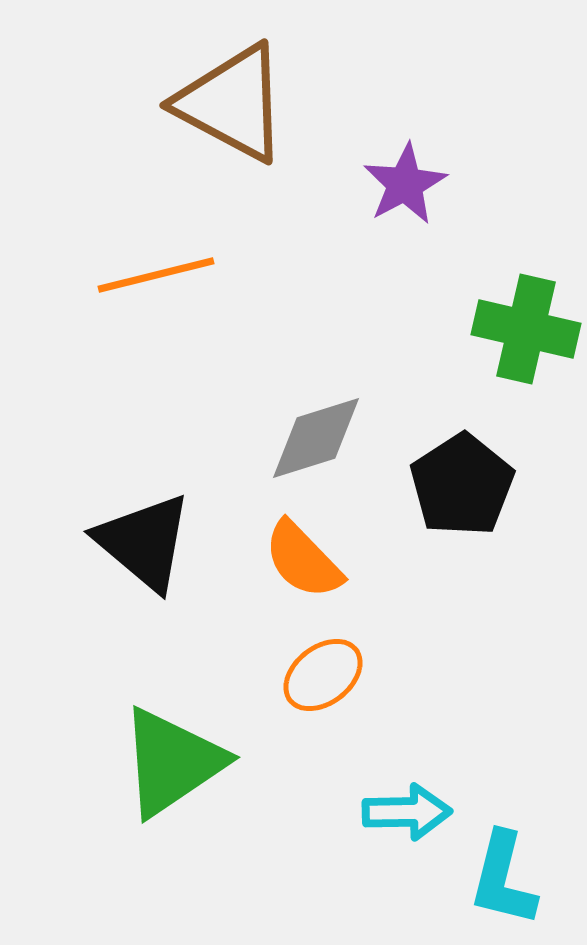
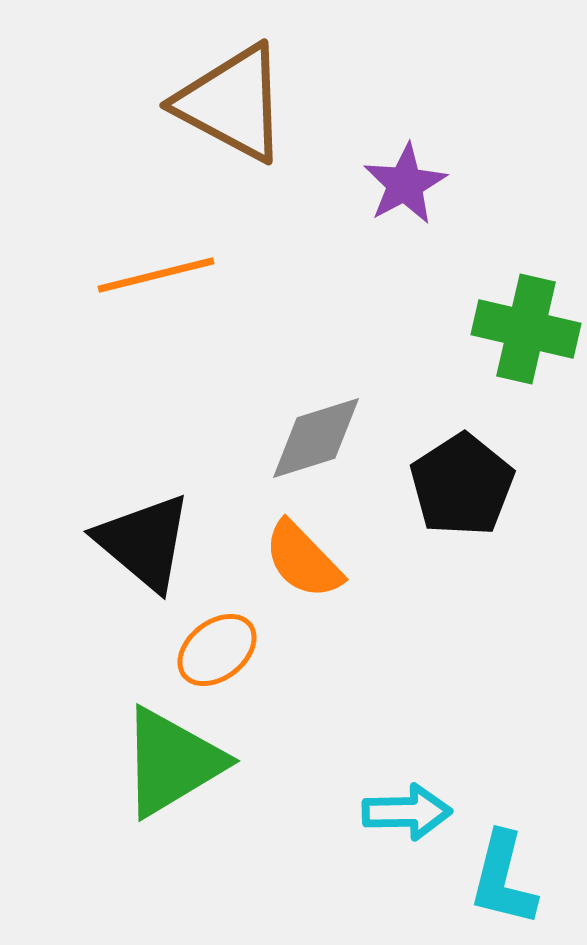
orange ellipse: moved 106 px left, 25 px up
green triangle: rotated 3 degrees clockwise
